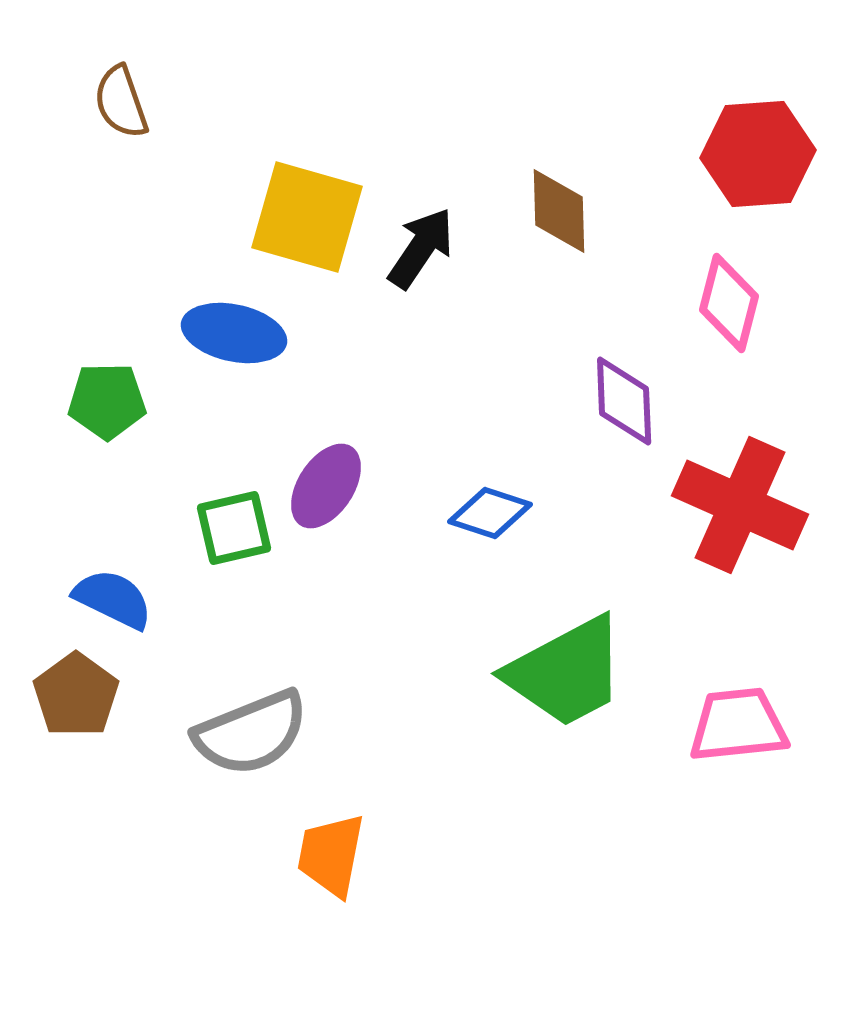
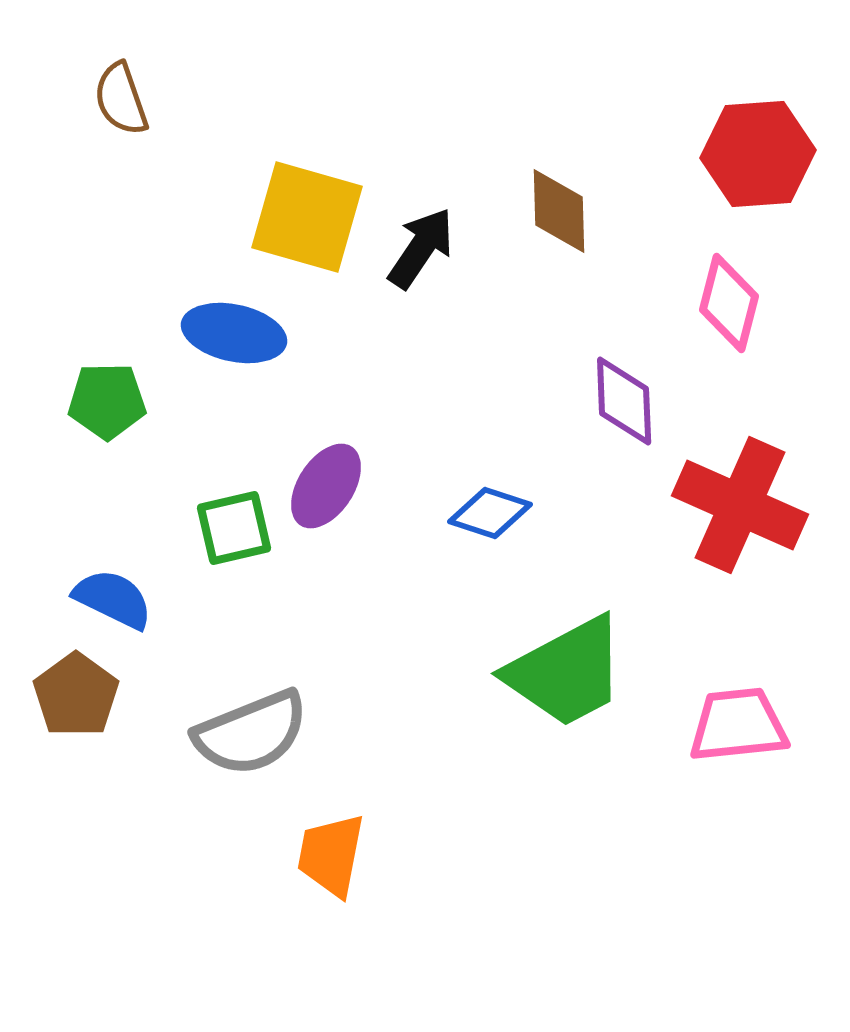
brown semicircle: moved 3 px up
